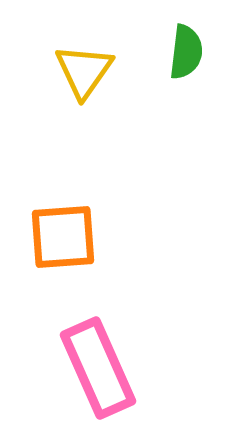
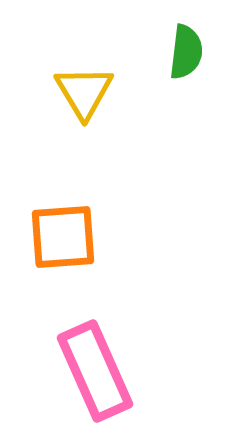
yellow triangle: moved 21 px down; rotated 6 degrees counterclockwise
pink rectangle: moved 3 px left, 3 px down
